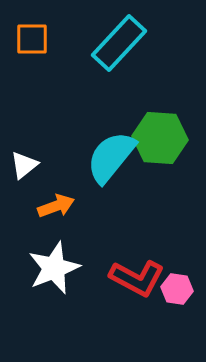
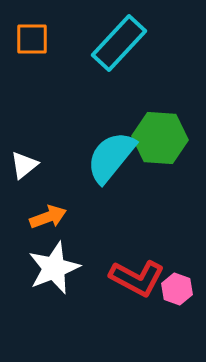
orange arrow: moved 8 px left, 11 px down
pink hexagon: rotated 12 degrees clockwise
